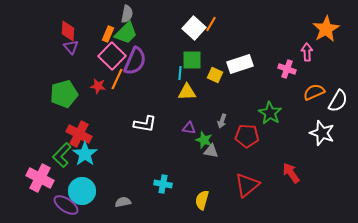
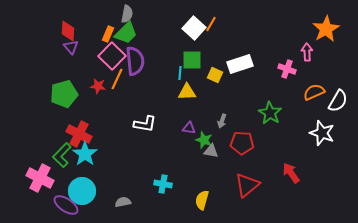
purple semicircle at (135, 61): rotated 28 degrees counterclockwise
red pentagon at (247, 136): moved 5 px left, 7 px down
